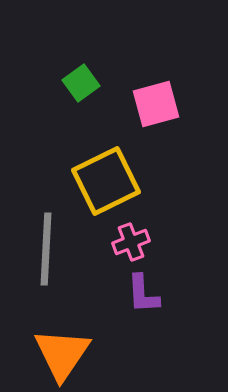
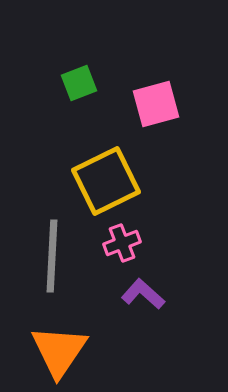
green square: moved 2 px left; rotated 15 degrees clockwise
pink cross: moved 9 px left, 1 px down
gray line: moved 6 px right, 7 px down
purple L-shape: rotated 135 degrees clockwise
orange triangle: moved 3 px left, 3 px up
